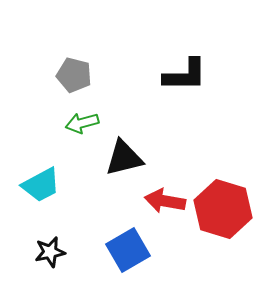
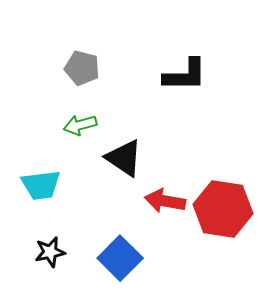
gray pentagon: moved 8 px right, 7 px up
green arrow: moved 2 px left, 2 px down
black triangle: rotated 48 degrees clockwise
cyan trapezoid: rotated 21 degrees clockwise
red hexagon: rotated 8 degrees counterclockwise
blue square: moved 8 px left, 8 px down; rotated 15 degrees counterclockwise
